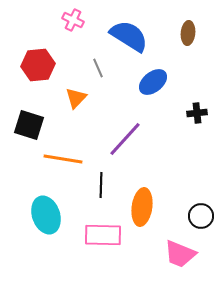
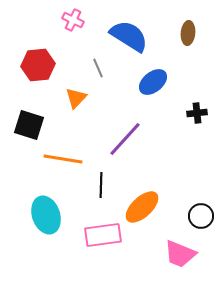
orange ellipse: rotated 39 degrees clockwise
pink rectangle: rotated 9 degrees counterclockwise
